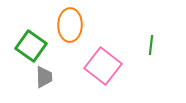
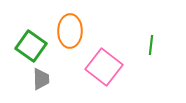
orange ellipse: moved 6 px down
pink square: moved 1 px right, 1 px down
gray trapezoid: moved 3 px left, 2 px down
